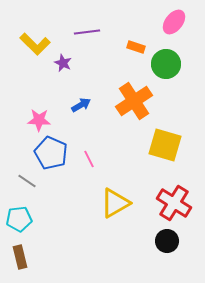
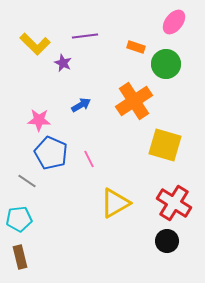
purple line: moved 2 px left, 4 px down
